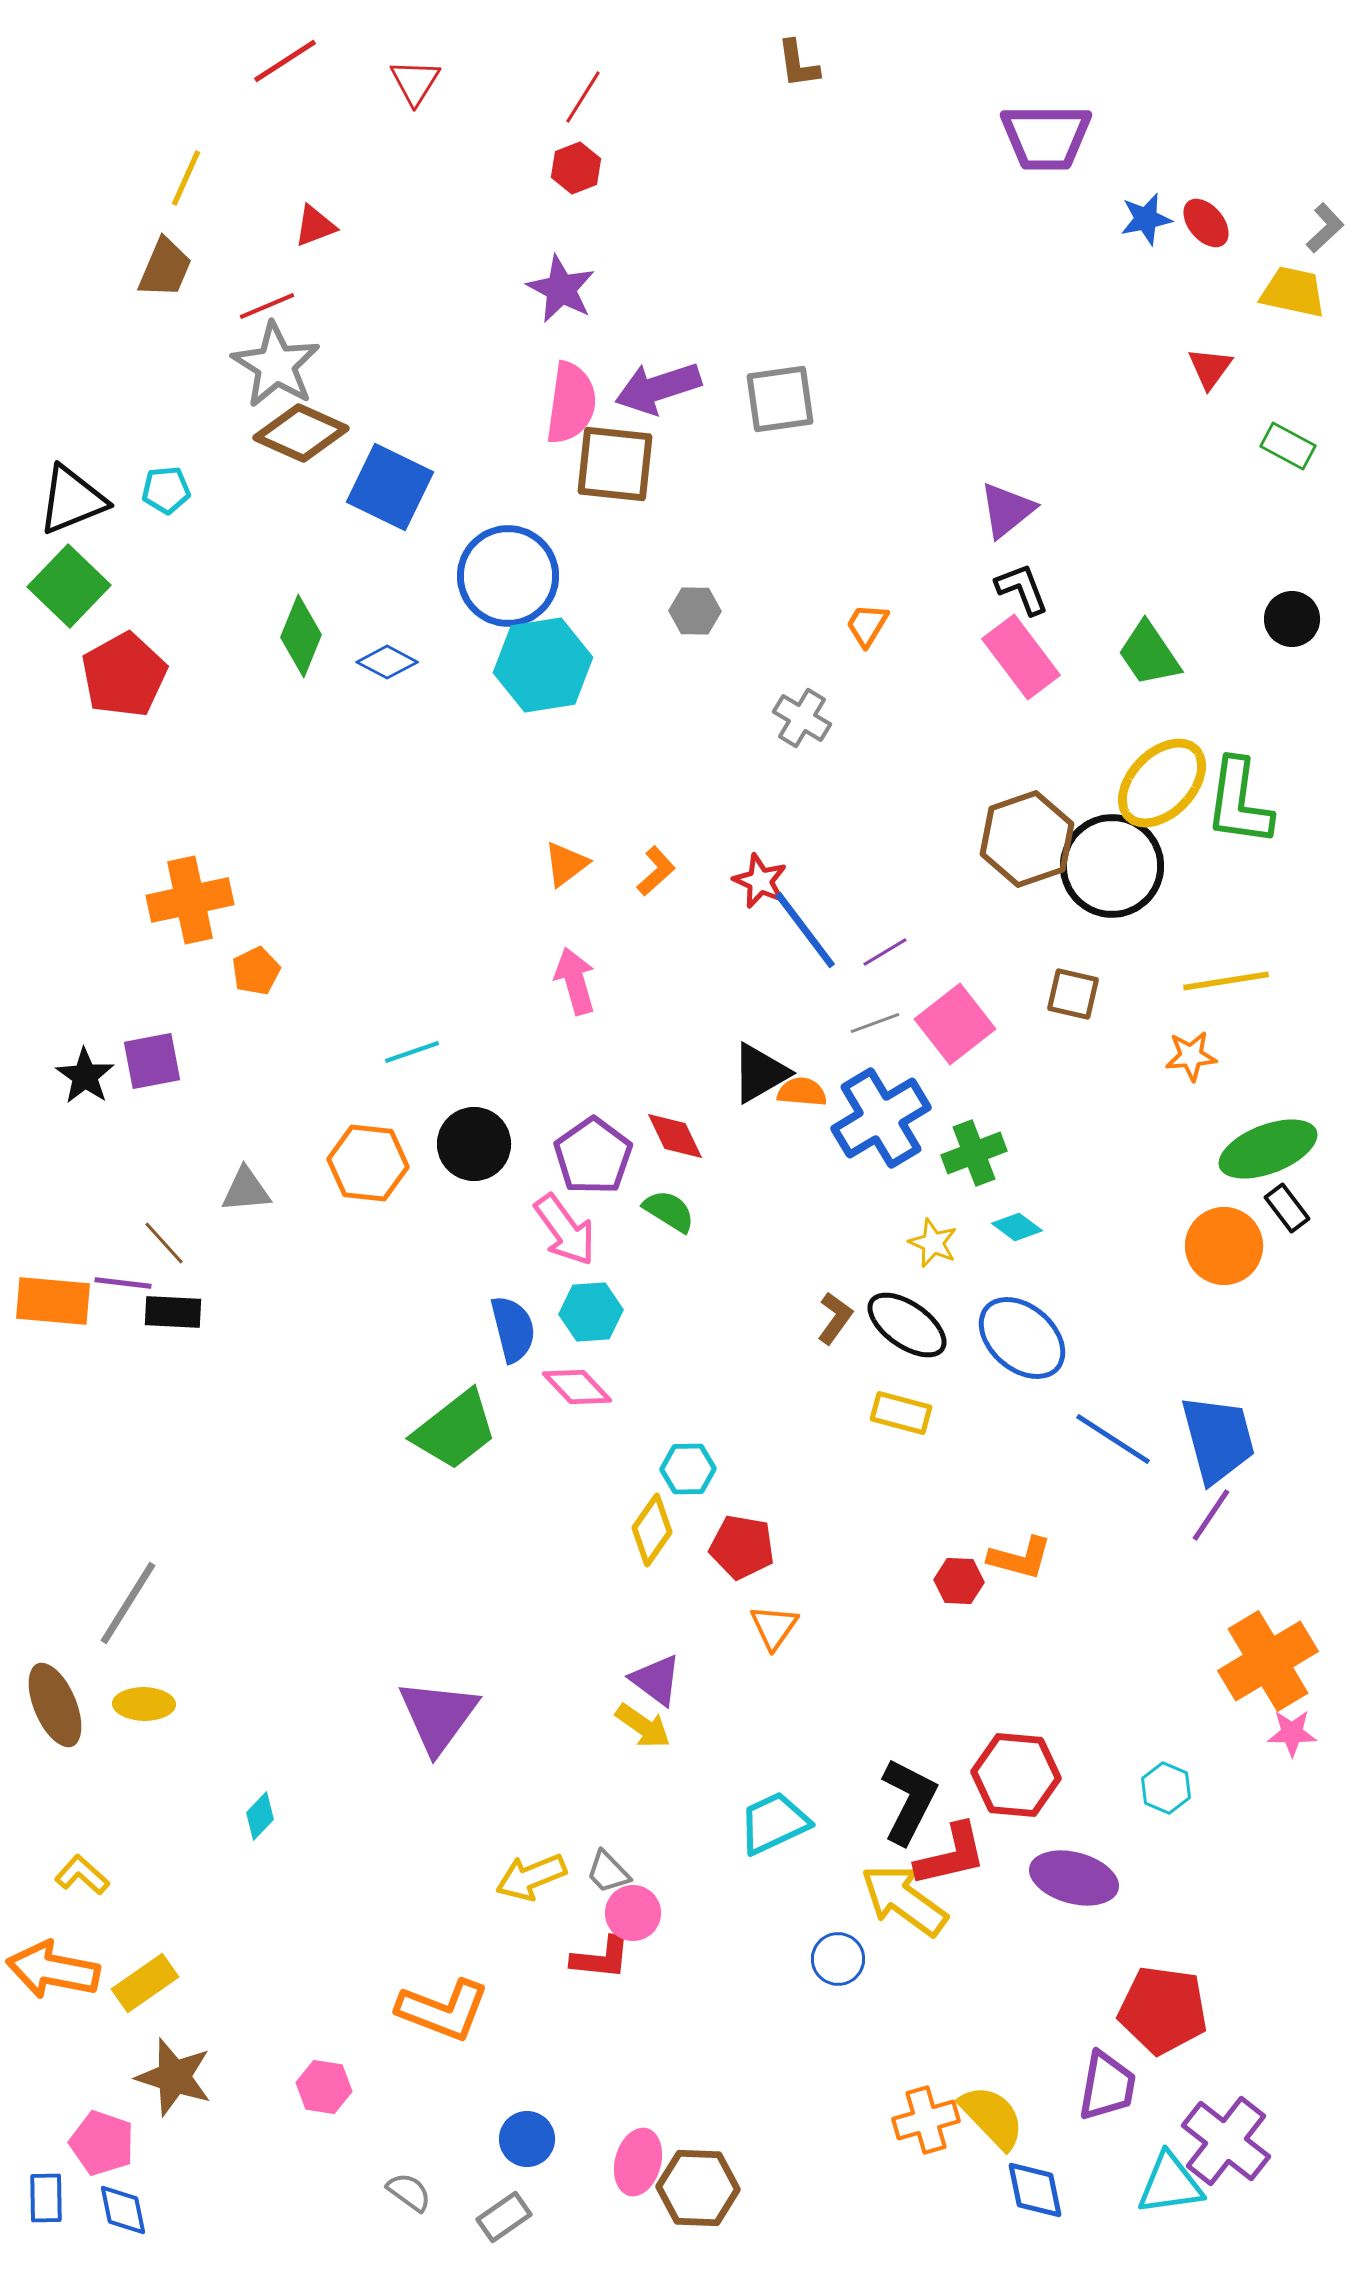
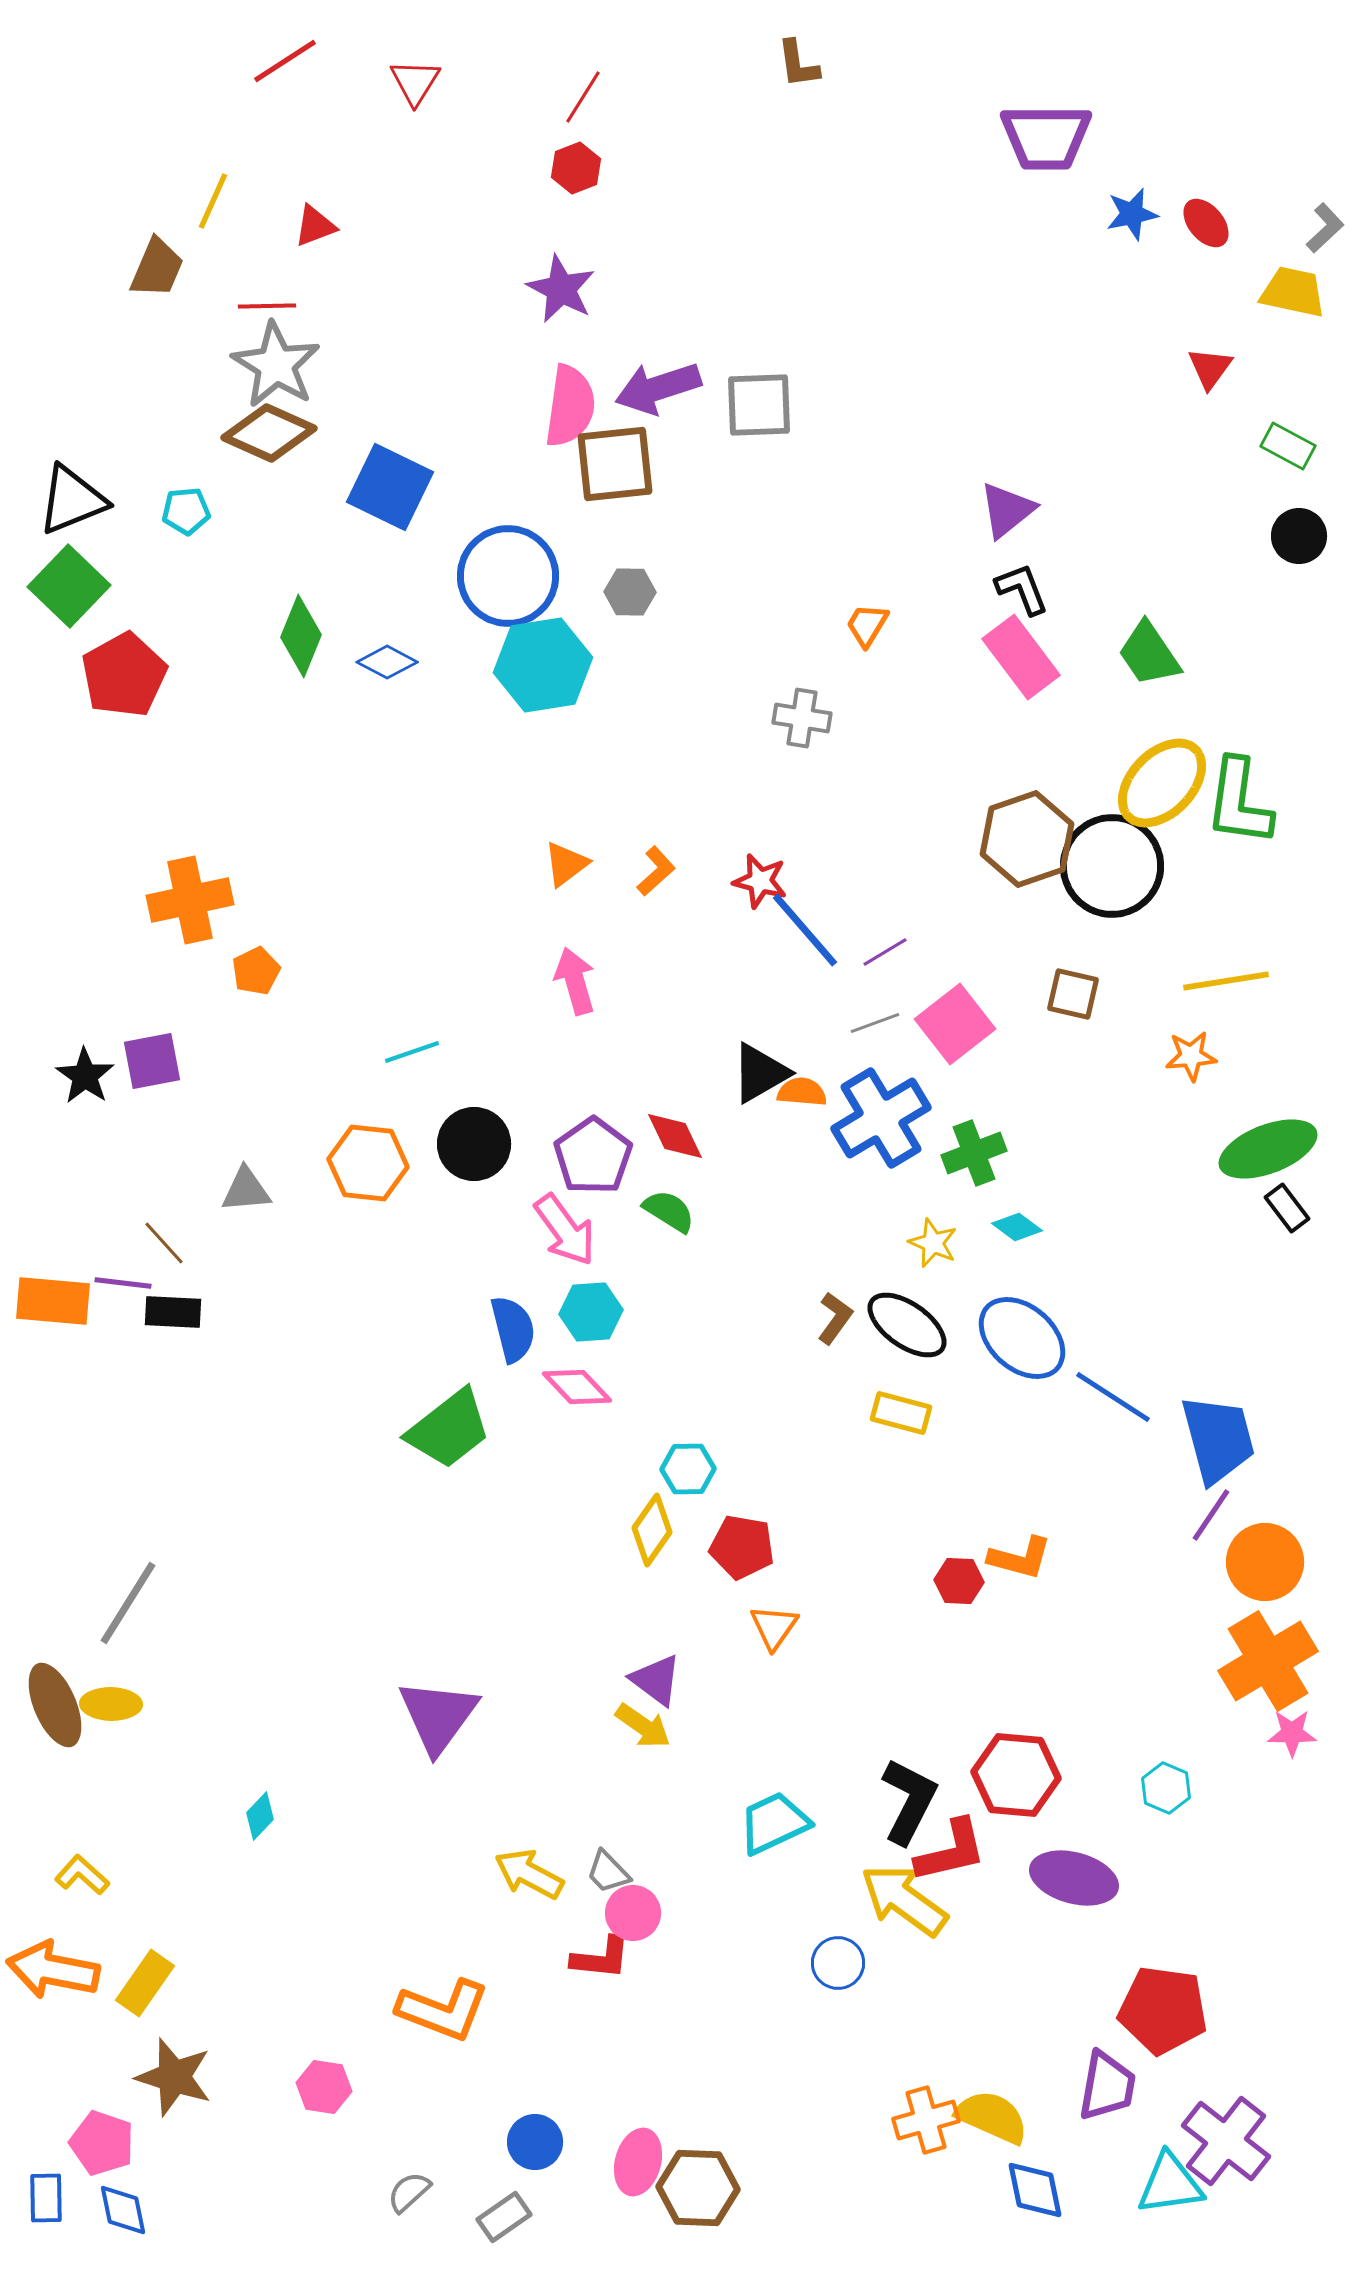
yellow line at (186, 178): moved 27 px right, 23 px down
blue star at (1146, 219): moved 14 px left, 5 px up
brown trapezoid at (165, 268): moved 8 px left
red line at (267, 306): rotated 22 degrees clockwise
gray square at (780, 399): moved 21 px left, 6 px down; rotated 6 degrees clockwise
pink semicircle at (571, 403): moved 1 px left, 3 px down
brown diamond at (301, 433): moved 32 px left
brown square at (615, 464): rotated 12 degrees counterclockwise
cyan pentagon at (166, 490): moved 20 px right, 21 px down
gray hexagon at (695, 611): moved 65 px left, 19 px up
black circle at (1292, 619): moved 7 px right, 83 px up
gray cross at (802, 718): rotated 22 degrees counterclockwise
red star at (760, 881): rotated 10 degrees counterclockwise
blue line at (805, 930): rotated 4 degrees counterclockwise
orange circle at (1224, 1246): moved 41 px right, 316 px down
green trapezoid at (455, 1430): moved 6 px left, 1 px up
blue line at (1113, 1439): moved 42 px up
yellow ellipse at (144, 1704): moved 33 px left
red L-shape at (951, 1855): moved 4 px up
yellow arrow at (531, 1877): moved 2 px left, 3 px up; rotated 50 degrees clockwise
blue circle at (838, 1959): moved 4 px down
yellow rectangle at (145, 1983): rotated 20 degrees counterclockwise
yellow semicircle at (992, 2117): rotated 22 degrees counterclockwise
blue circle at (527, 2139): moved 8 px right, 3 px down
gray semicircle at (409, 2192): rotated 78 degrees counterclockwise
